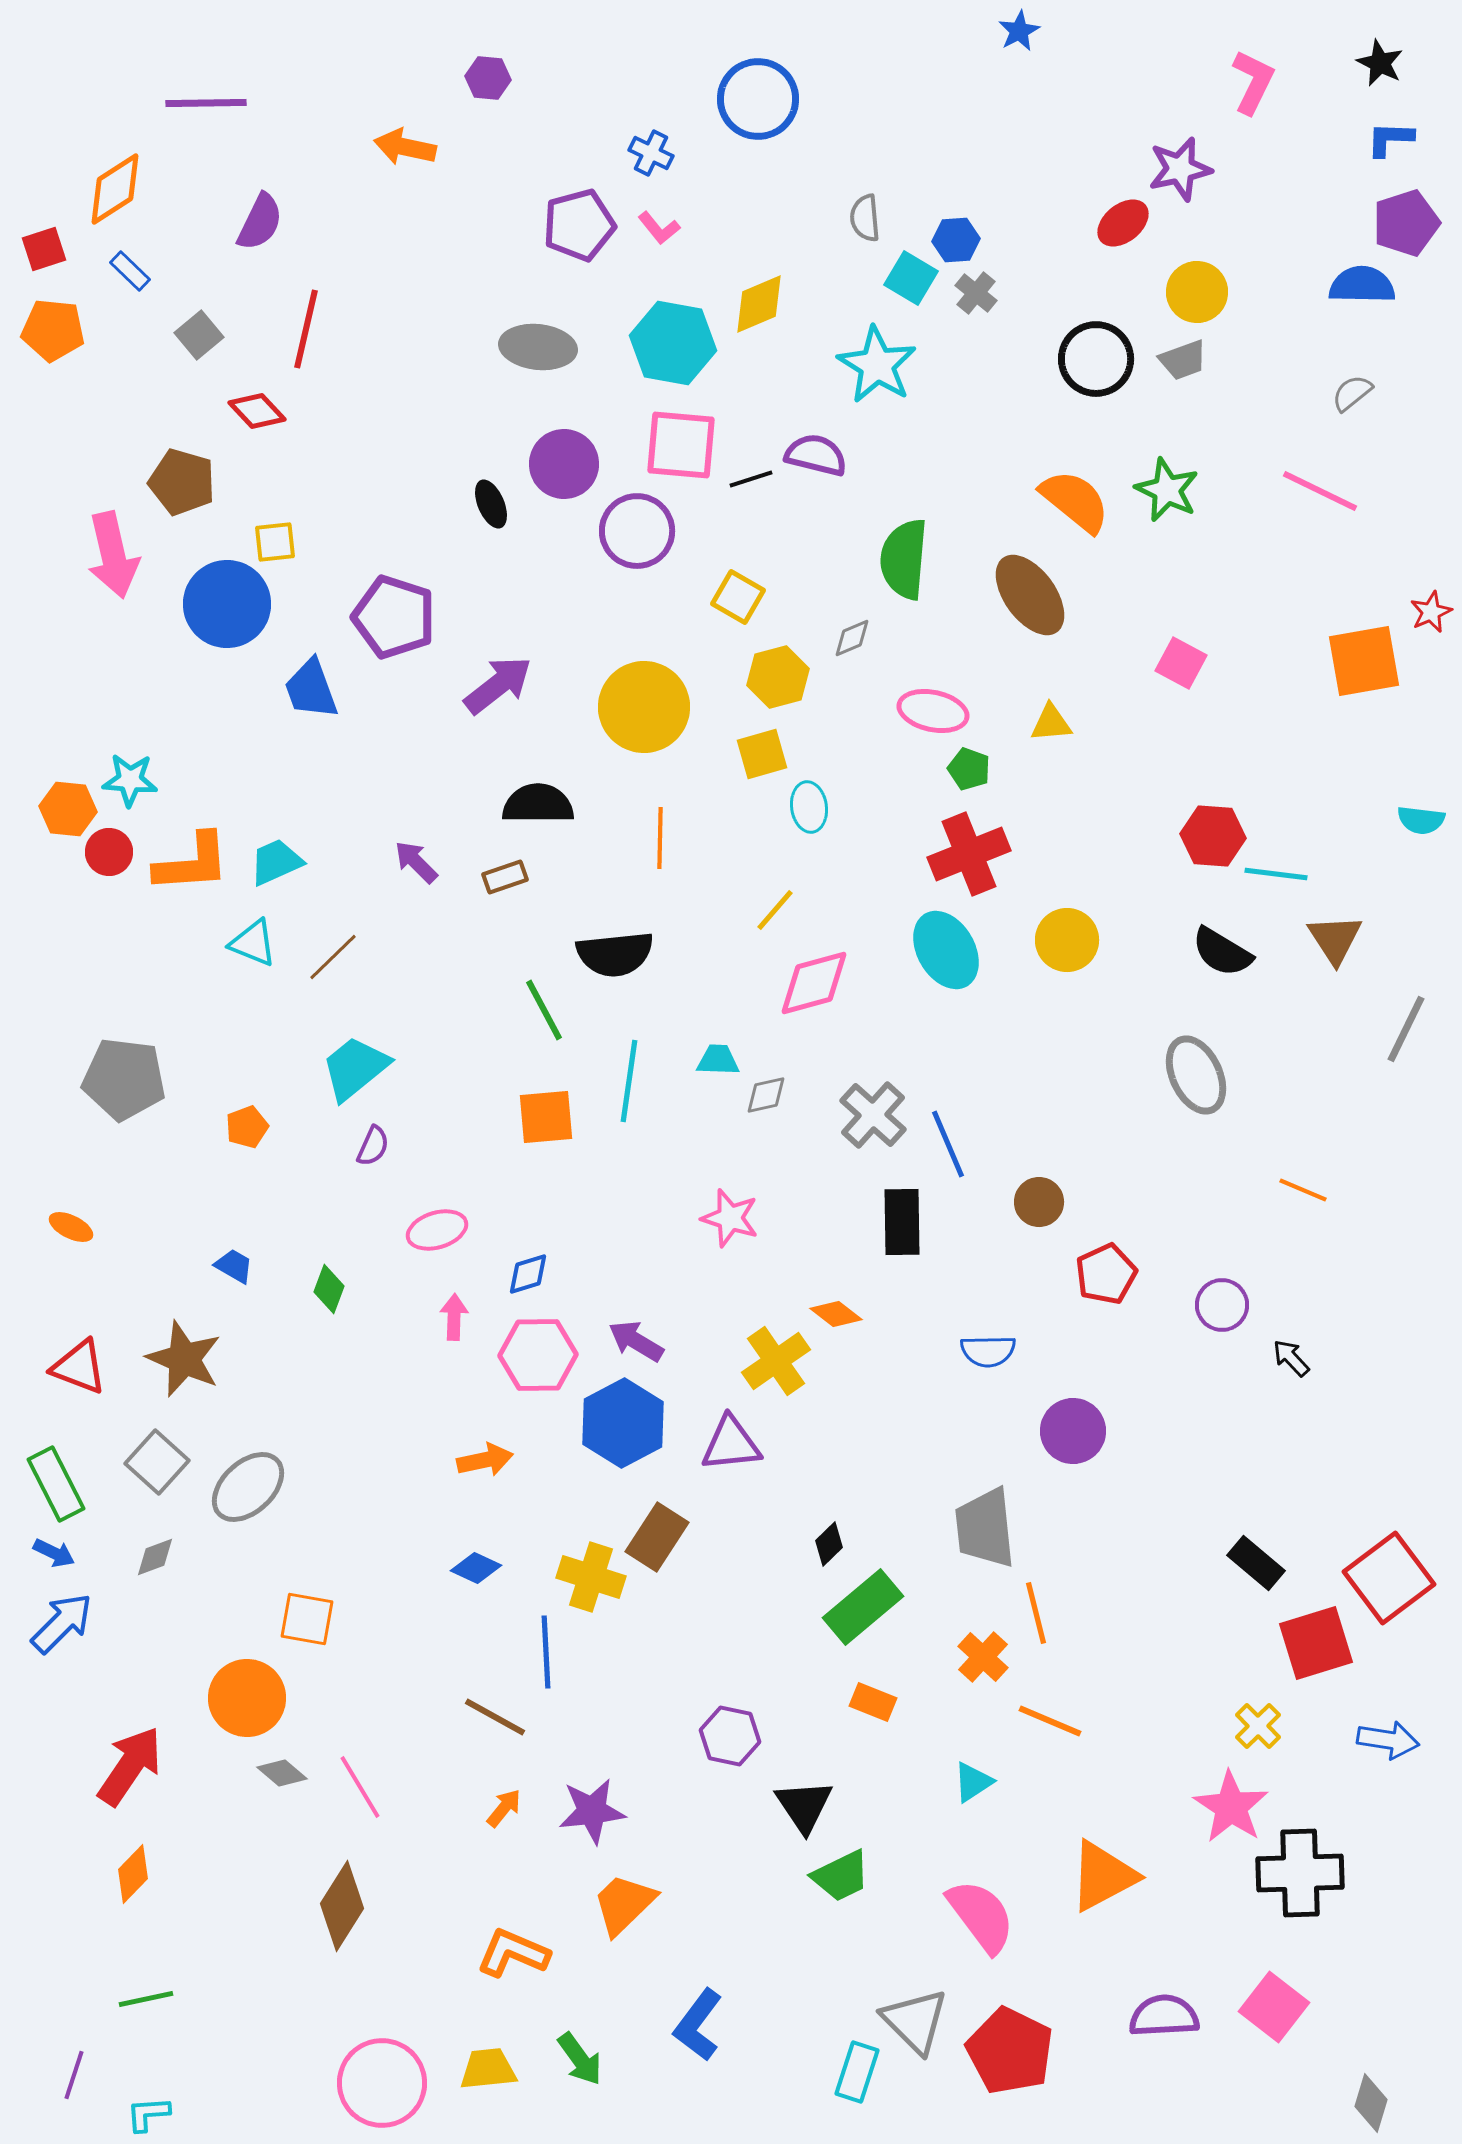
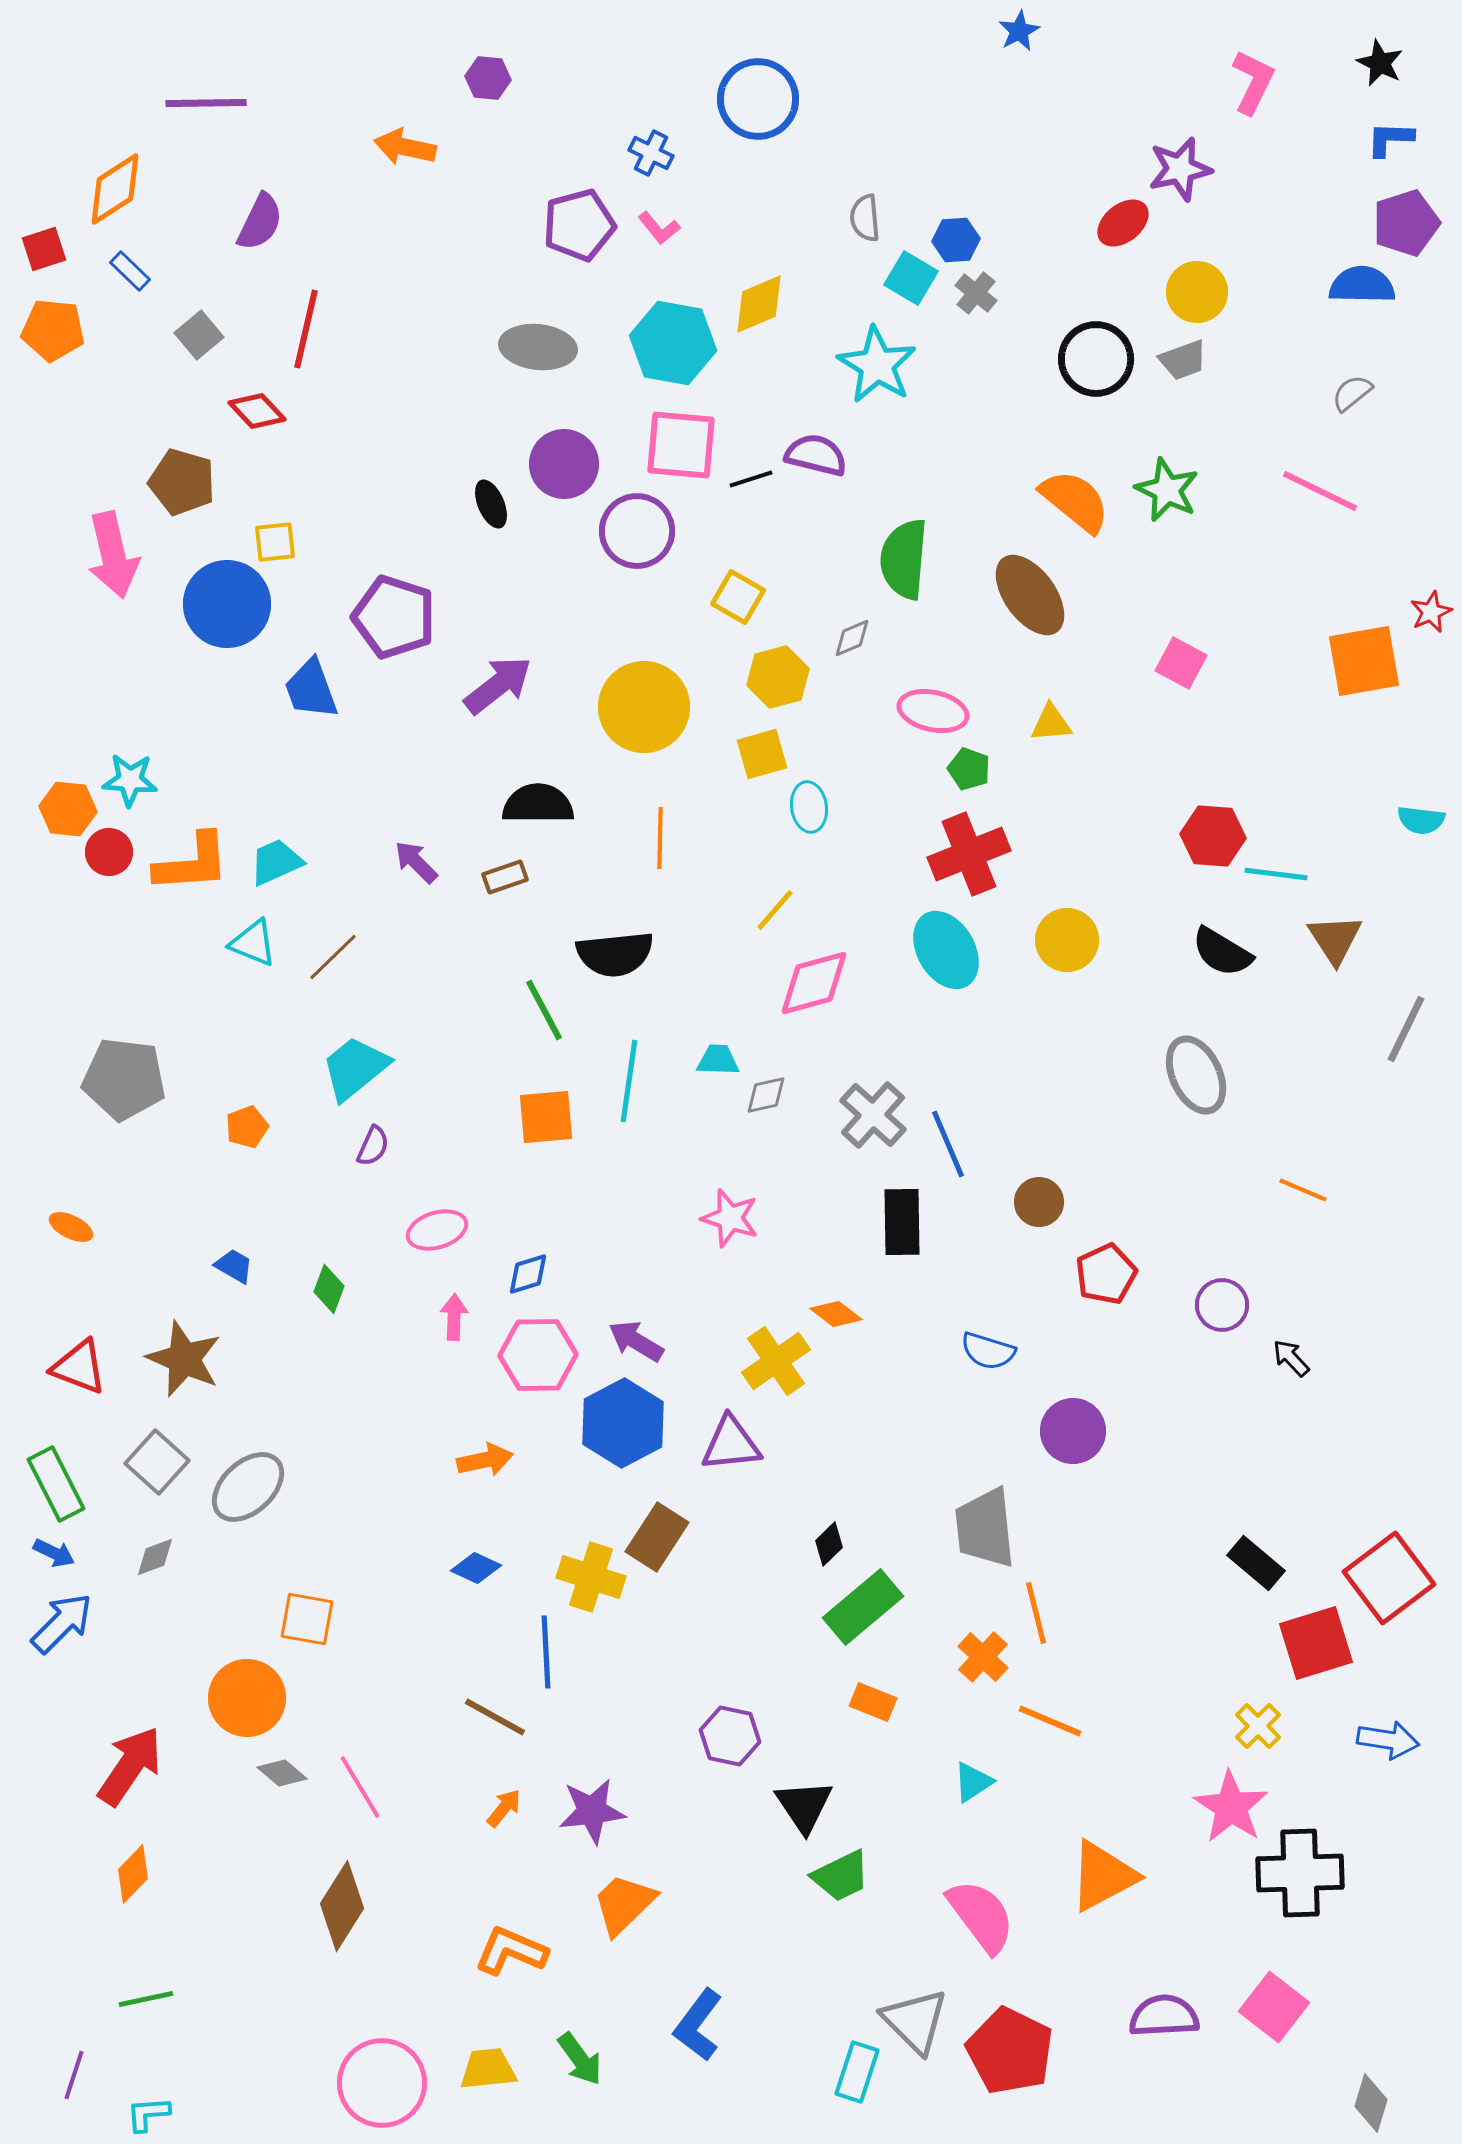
blue semicircle at (988, 1351): rotated 18 degrees clockwise
orange L-shape at (513, 1953): moved 2 px left, 2 px up
